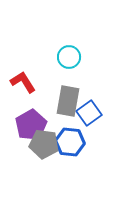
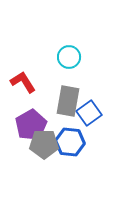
gray pentagon: rotated 8 degrees counterclockwise
